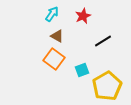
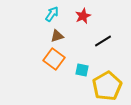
brown triangle: rotated 48 degrees counterclockwise
cyan square: rotated 32 degrees clockwise
